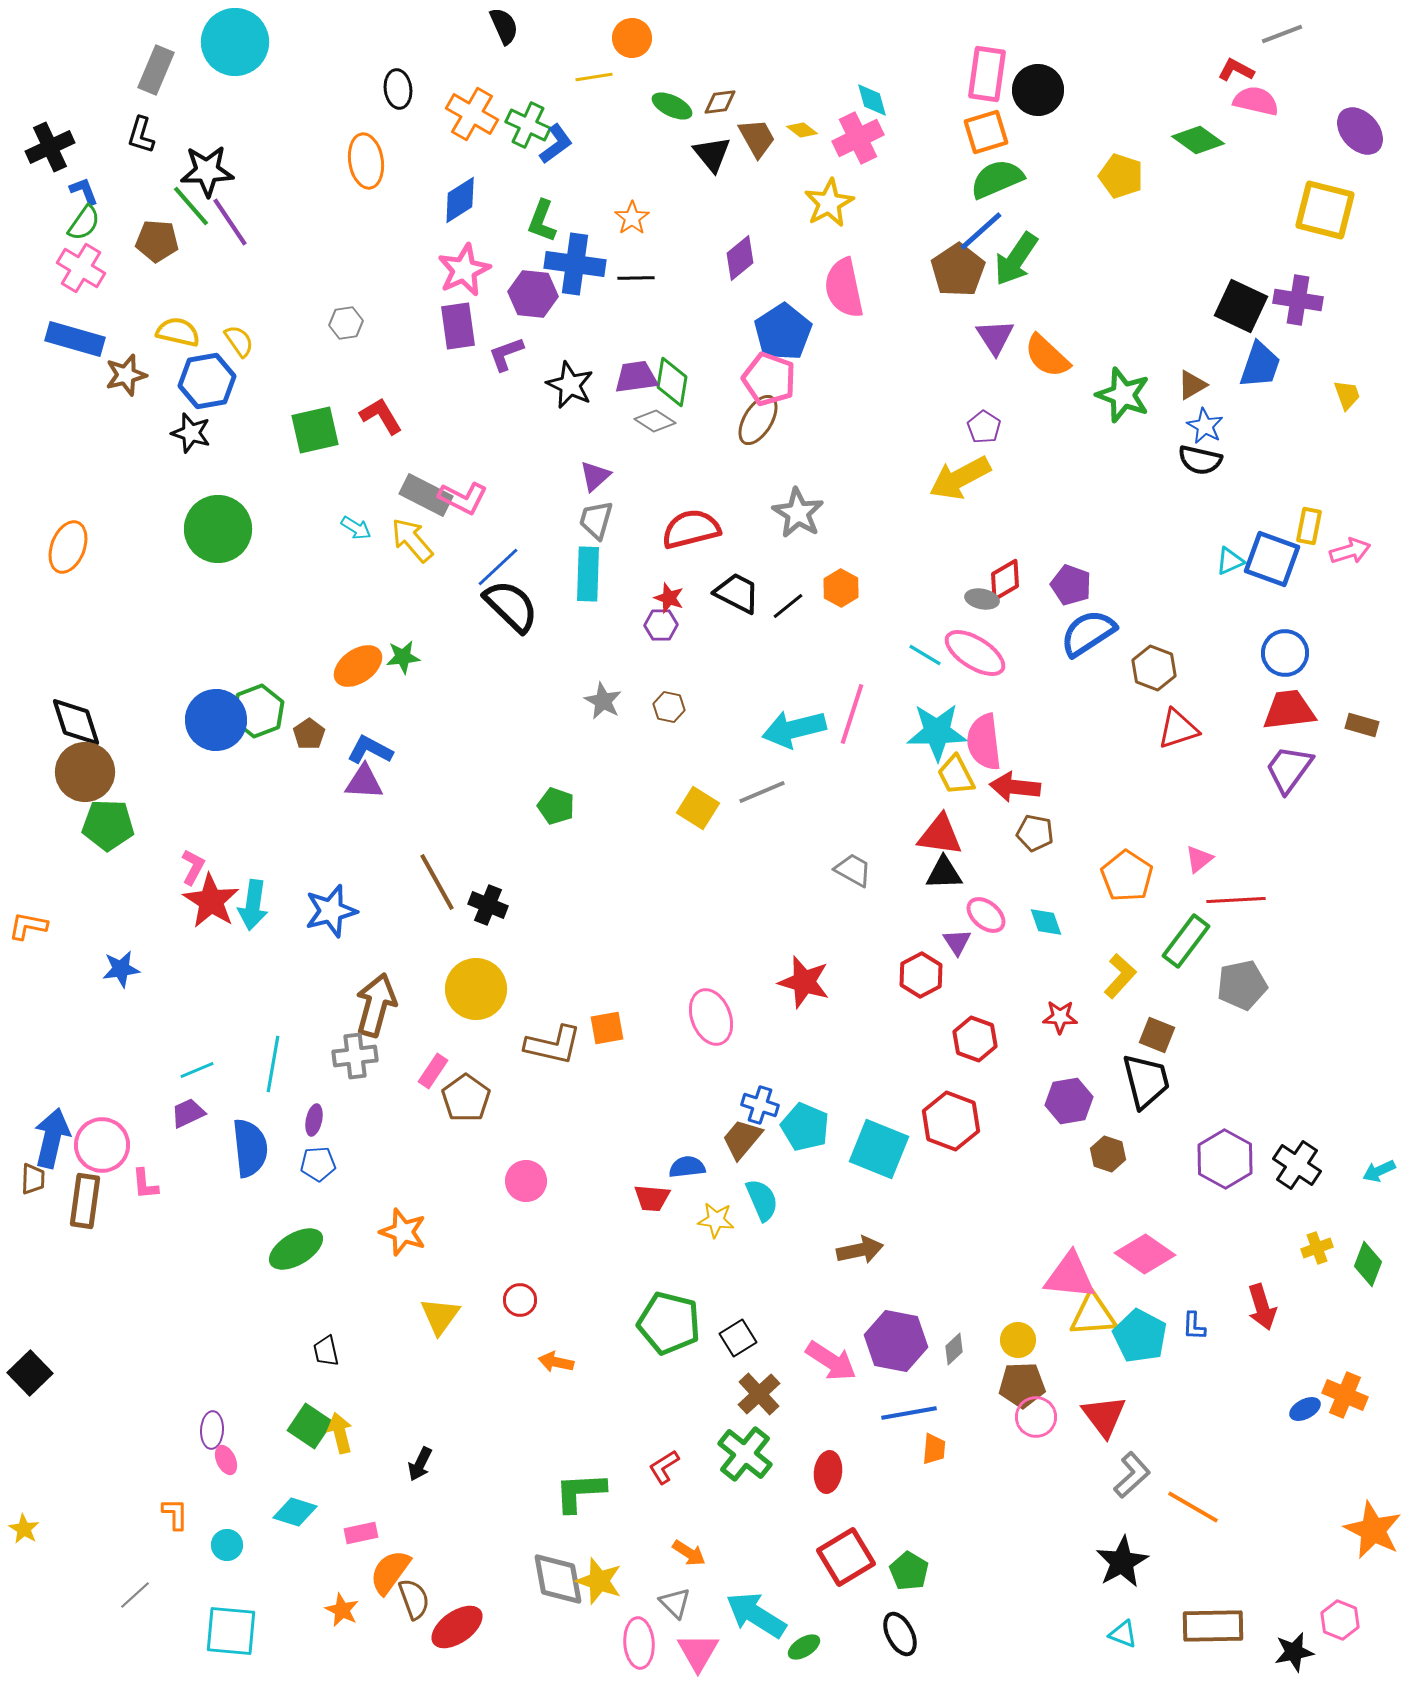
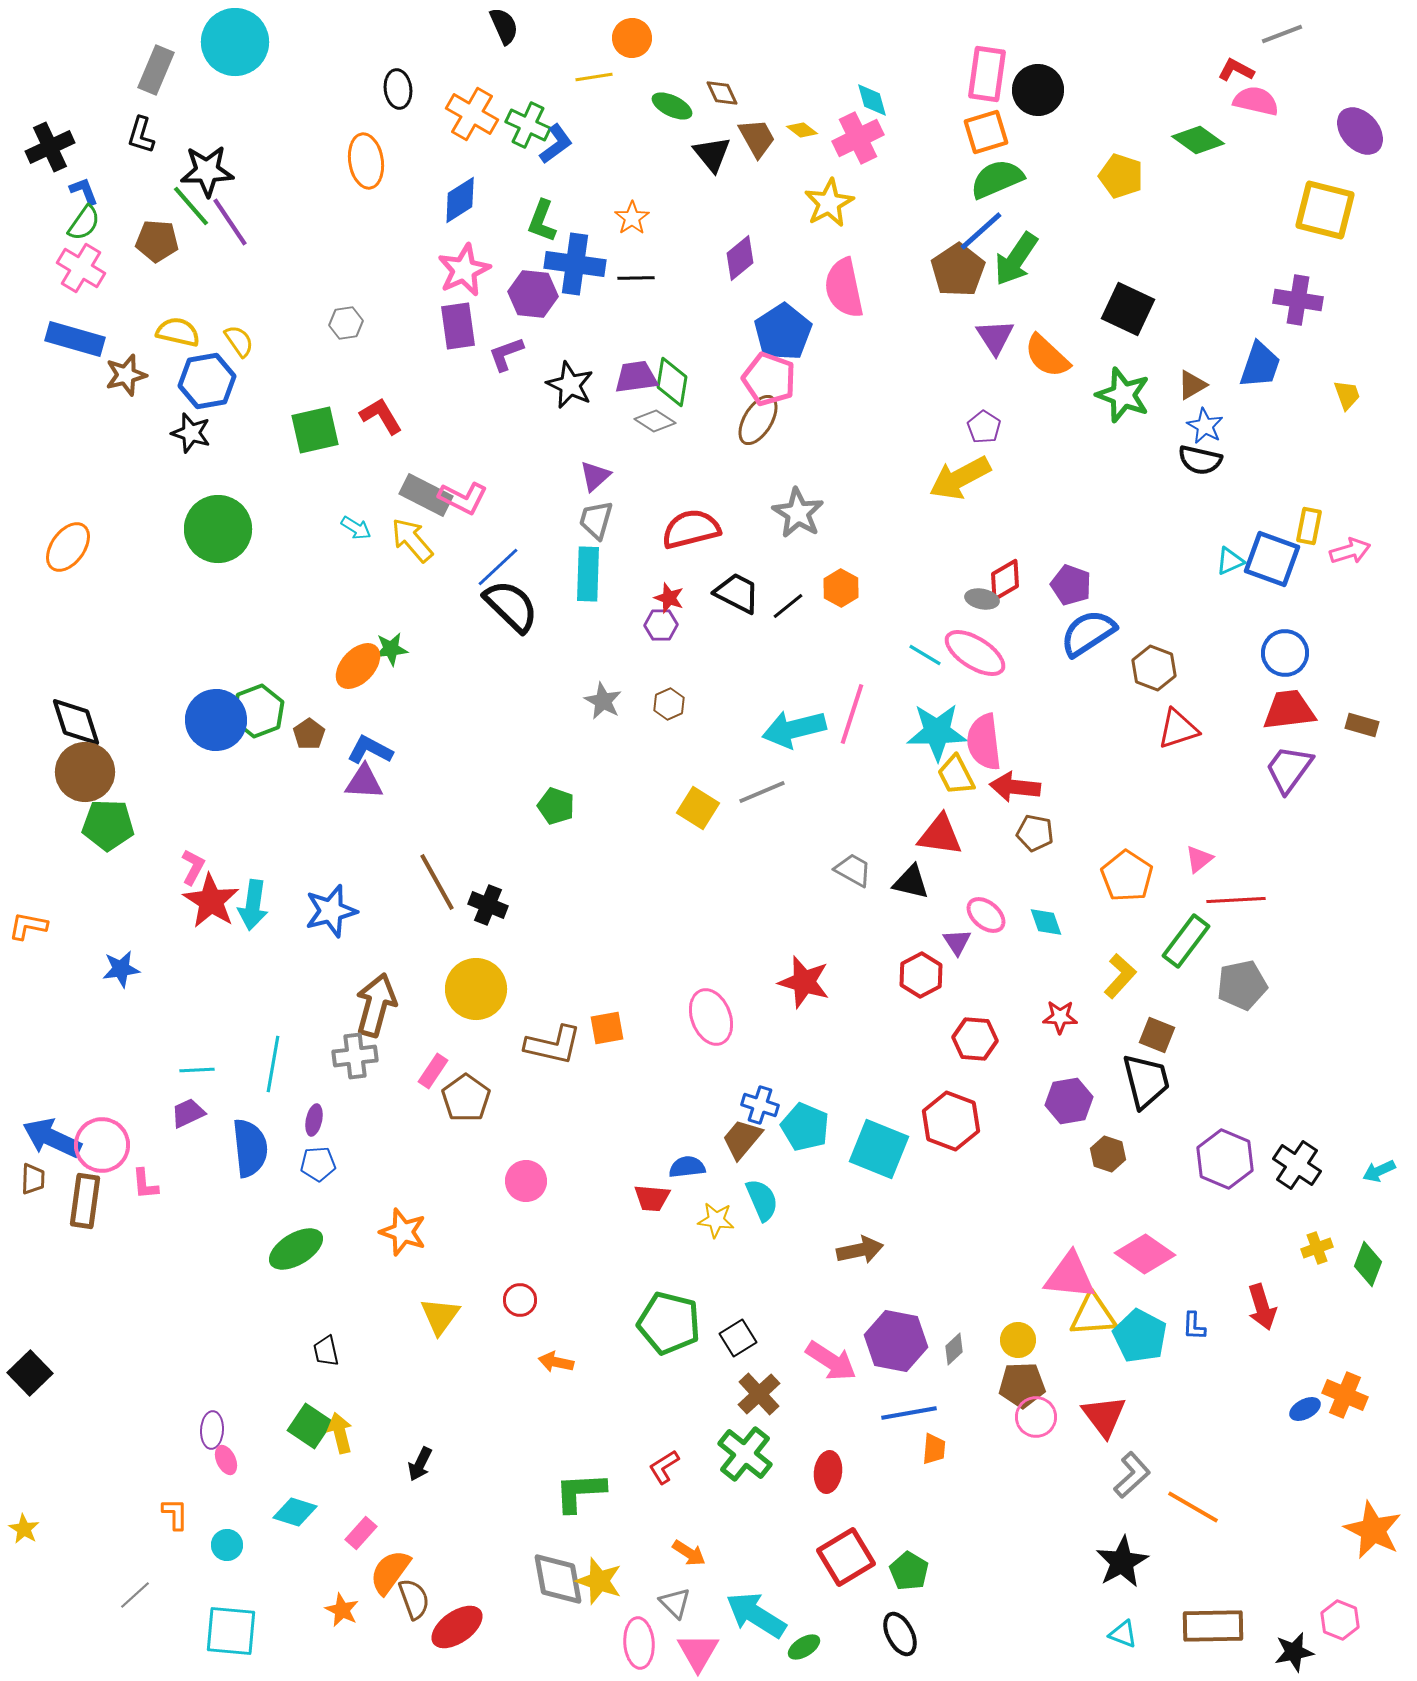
brown diamond at (720, 102): moved 2 px right, 9 px up; rotated 72 degrees clockwise
black square at (1241, 306): moved 113 px left, 3 px down
orange ellipse at (68, 547): rotated 15 degrees clockwise
green star at (403, 657): moved 12 px left, 8 px up
orange ellipse at (358, 666): rotated 12 degrees counterclockwise
brown hexagon at (669, 707): moved 3 px up; rotated 24 degrees clockwise
black triangle at (944, 873): moved 33 px left, 9 px down; rotated 15 degrees clockwise
red hexagon at (975, 1039): rotated 15 degrees counterclockwise
cyan line at (197, 1070): rotated 20 degrees clockwise
blue arrow at (52, 1138): rotated 78 degrees counterclockwise
purple hexagon at (1225, 1159): rotated 6 degrees counterclockwise
pink rectangle at (361, 1533): rotated 36 degrees counterclockwise
